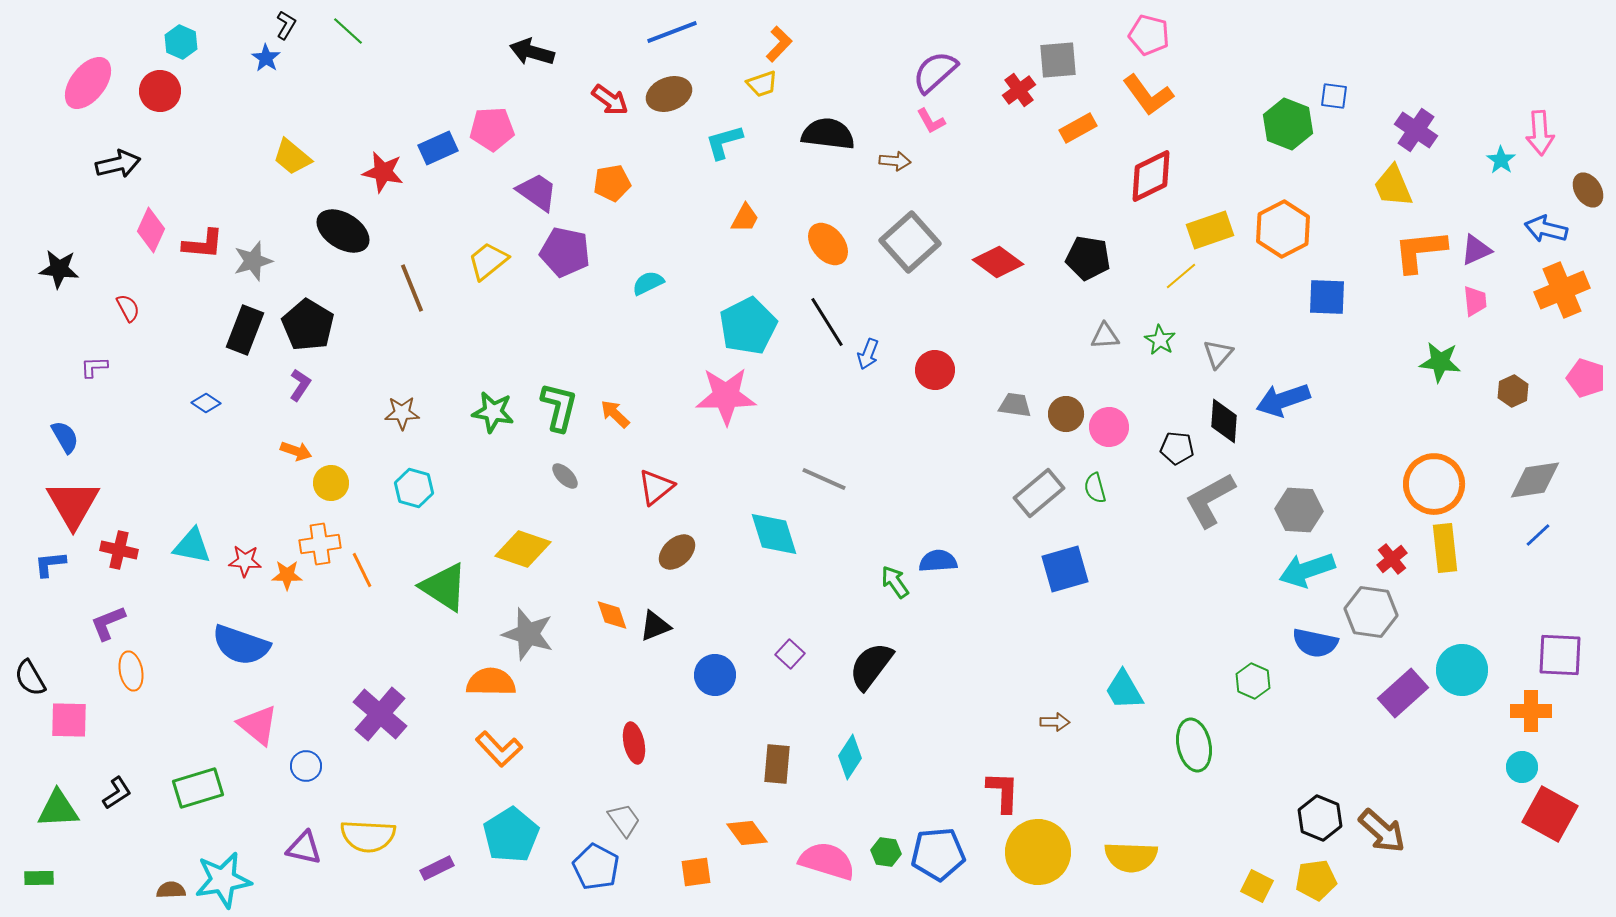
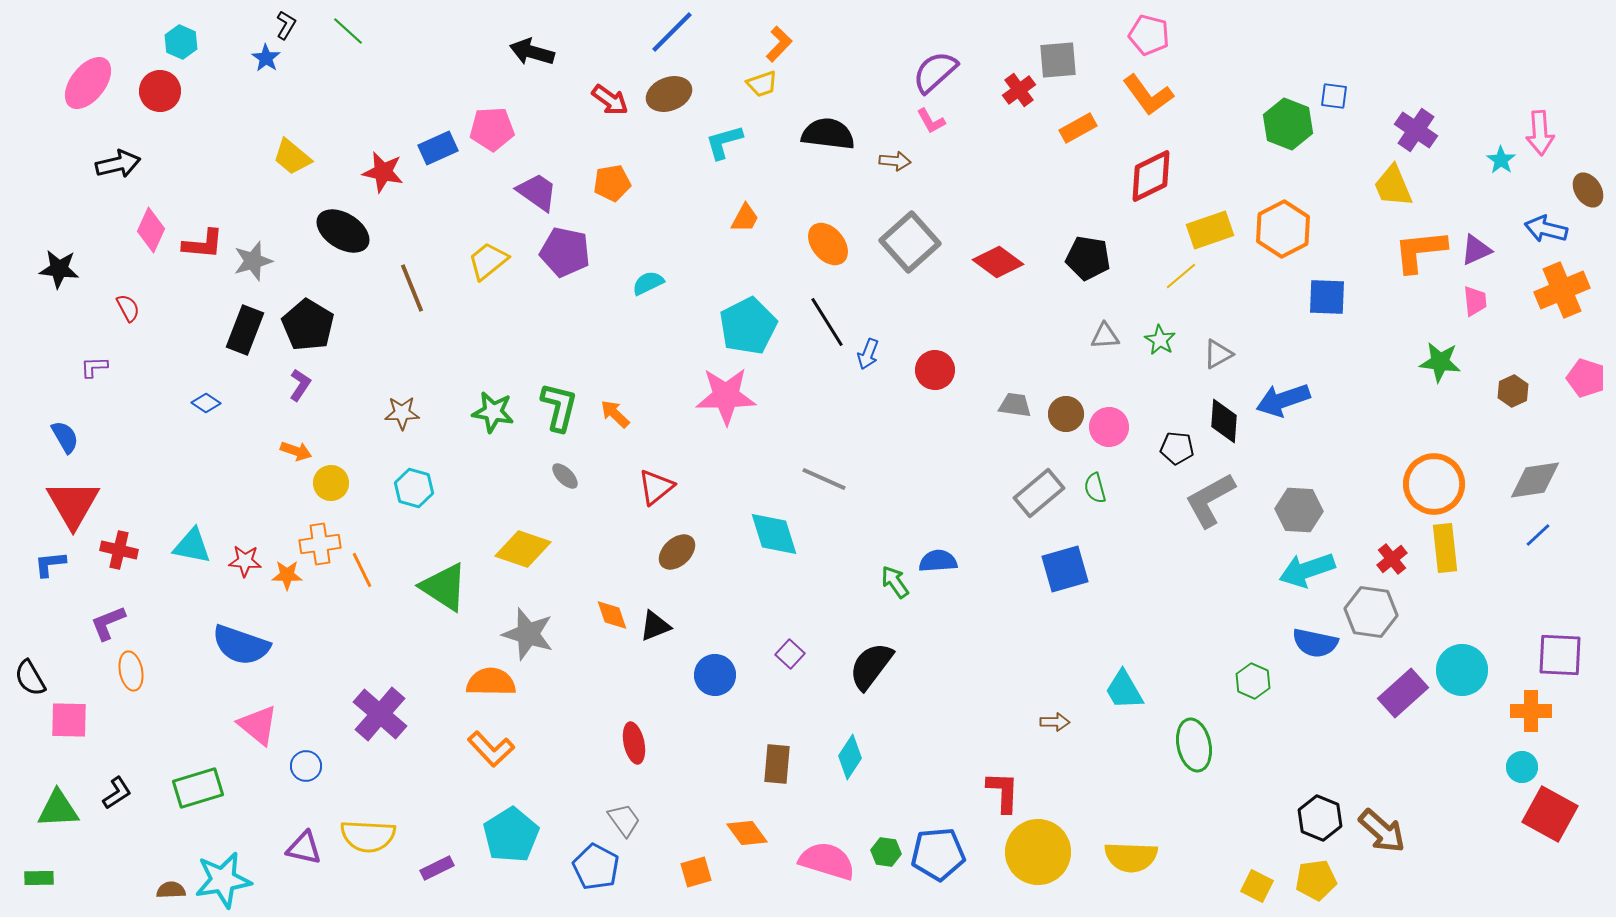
blue line at (672, 32): rotated 24 degrees counterclockwise
gray triangle at (1218, 354): rotated 20 degrees clockwise
orange L-shape at (499, 749): moved 8 px left
orange square at (696, 872): rotated 8 degrees counterclockwise
